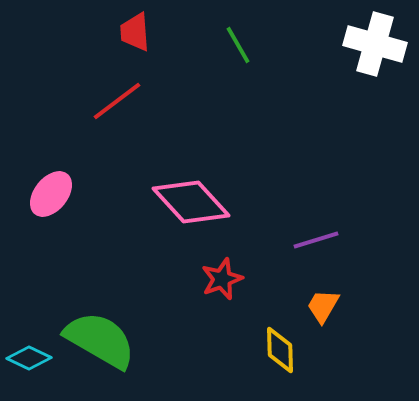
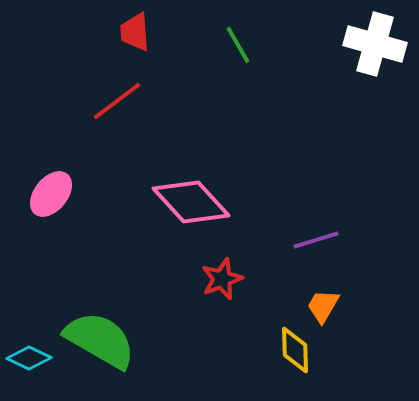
yellow diamond: moved 15 px right
